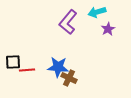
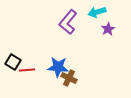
black square: rotated 35 degrees clockwise
